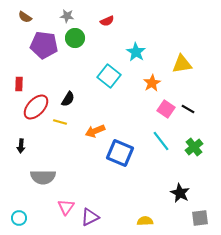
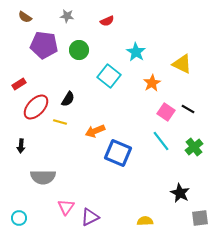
green circle: moved 4 px right, 12 px down
yellow triangle: rotated 35 degrees clockwise
red rectangle: rotated 56 degrees clockwise
pink square: moved 3 px down
blue square: moved 2 px left
